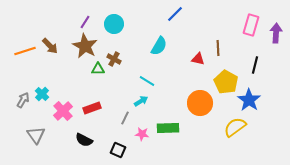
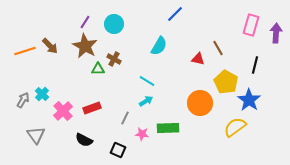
brown line: rotated 28 degrees counterclockwise
cyan arrow: moved 5 px right
